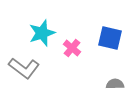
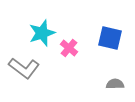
pink cross: moved 3 px left
